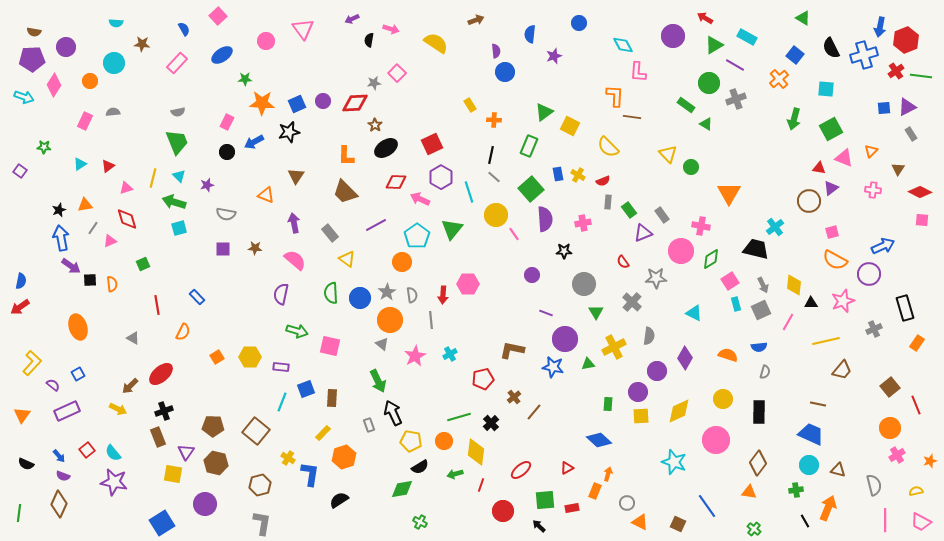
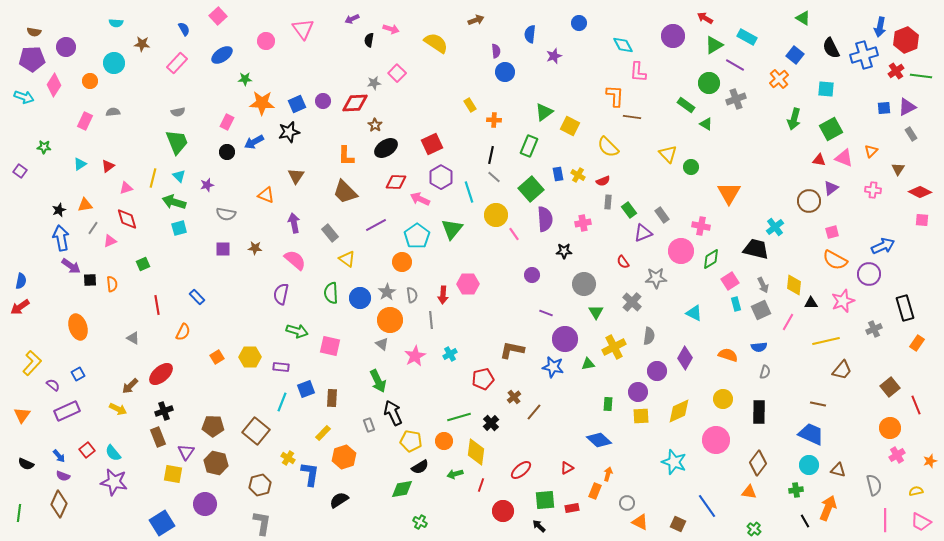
red triangle at (819, 168): moved 8 px up
